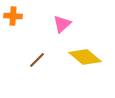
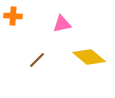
pink triangle: rotated 30 degrees clockwise
yellow diamond: moved 4 px right
